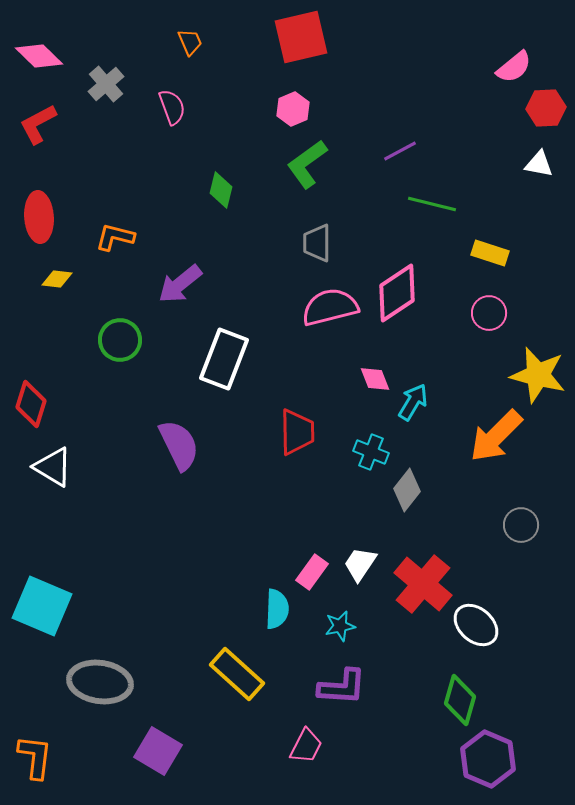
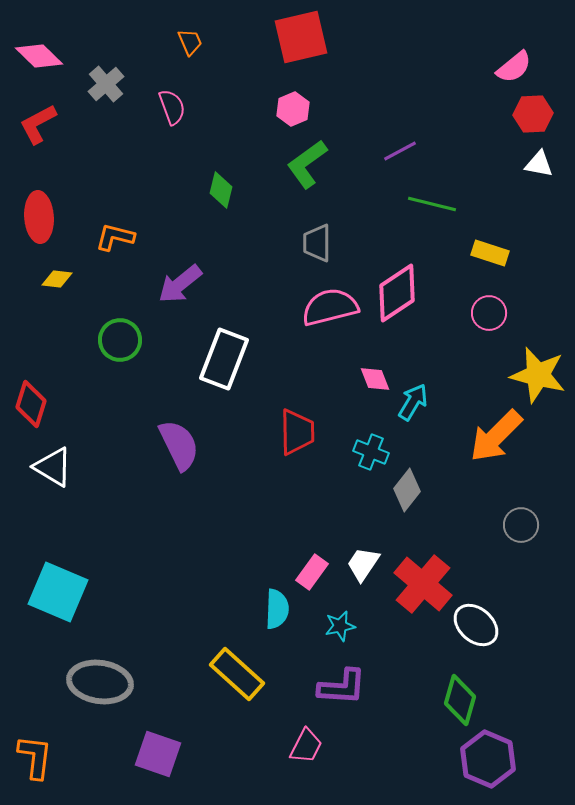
red hexagon at (546, 108): moved 13 px left, 6 px down
white trapezoid at (360, 564): moved 3 px right
cyan square at (42, 606): moved 16 px right, 14 px up
purple square at (158, 751): moved 3 px down; rotated 12 degrees counterclockwise
